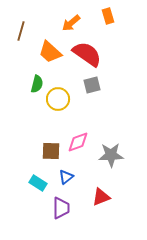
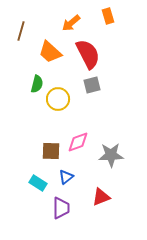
red semicircle: moved 1 px right; rotated 28 degrees clockwise
